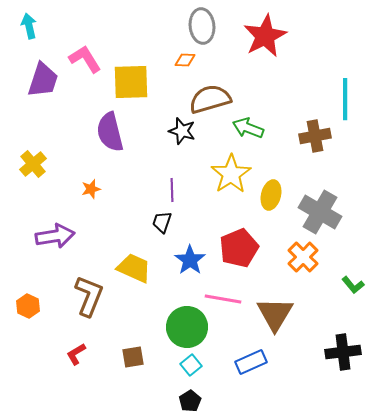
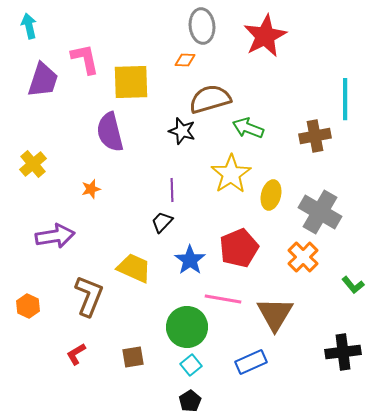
pink L-shape: rotated 20 degrees clockwise
black trapezoid: rotated 25 degrees clockwise
